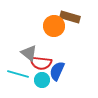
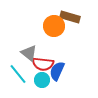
red semicircle: moved 2 px right, 1 px down
cyan line: rotated 35 degrees clockwise
